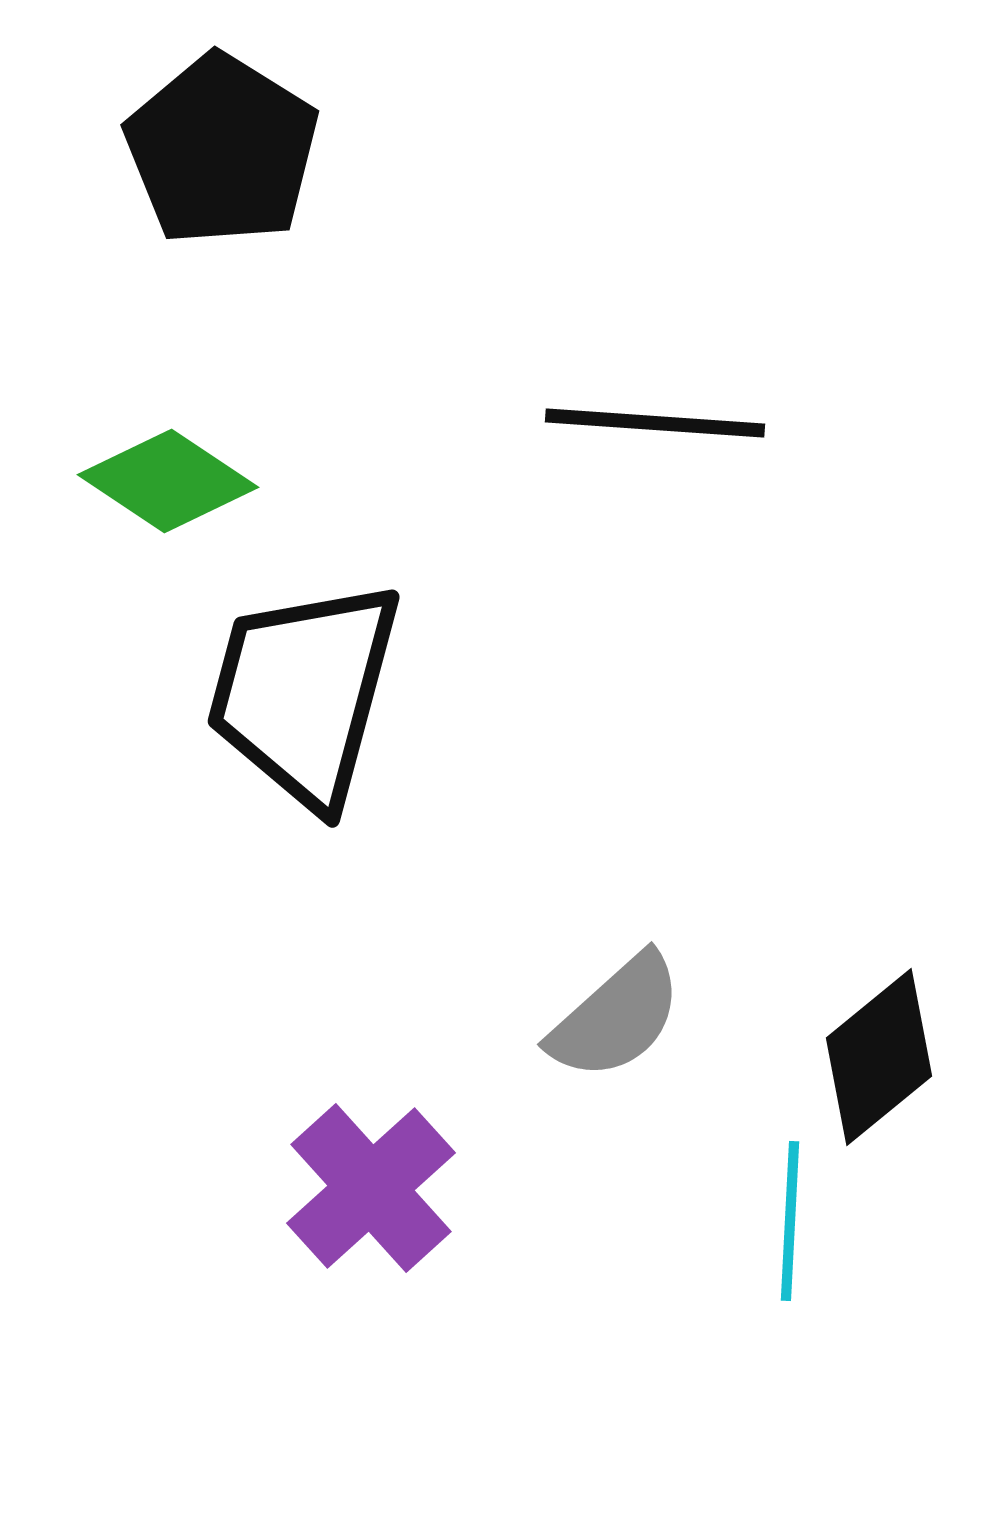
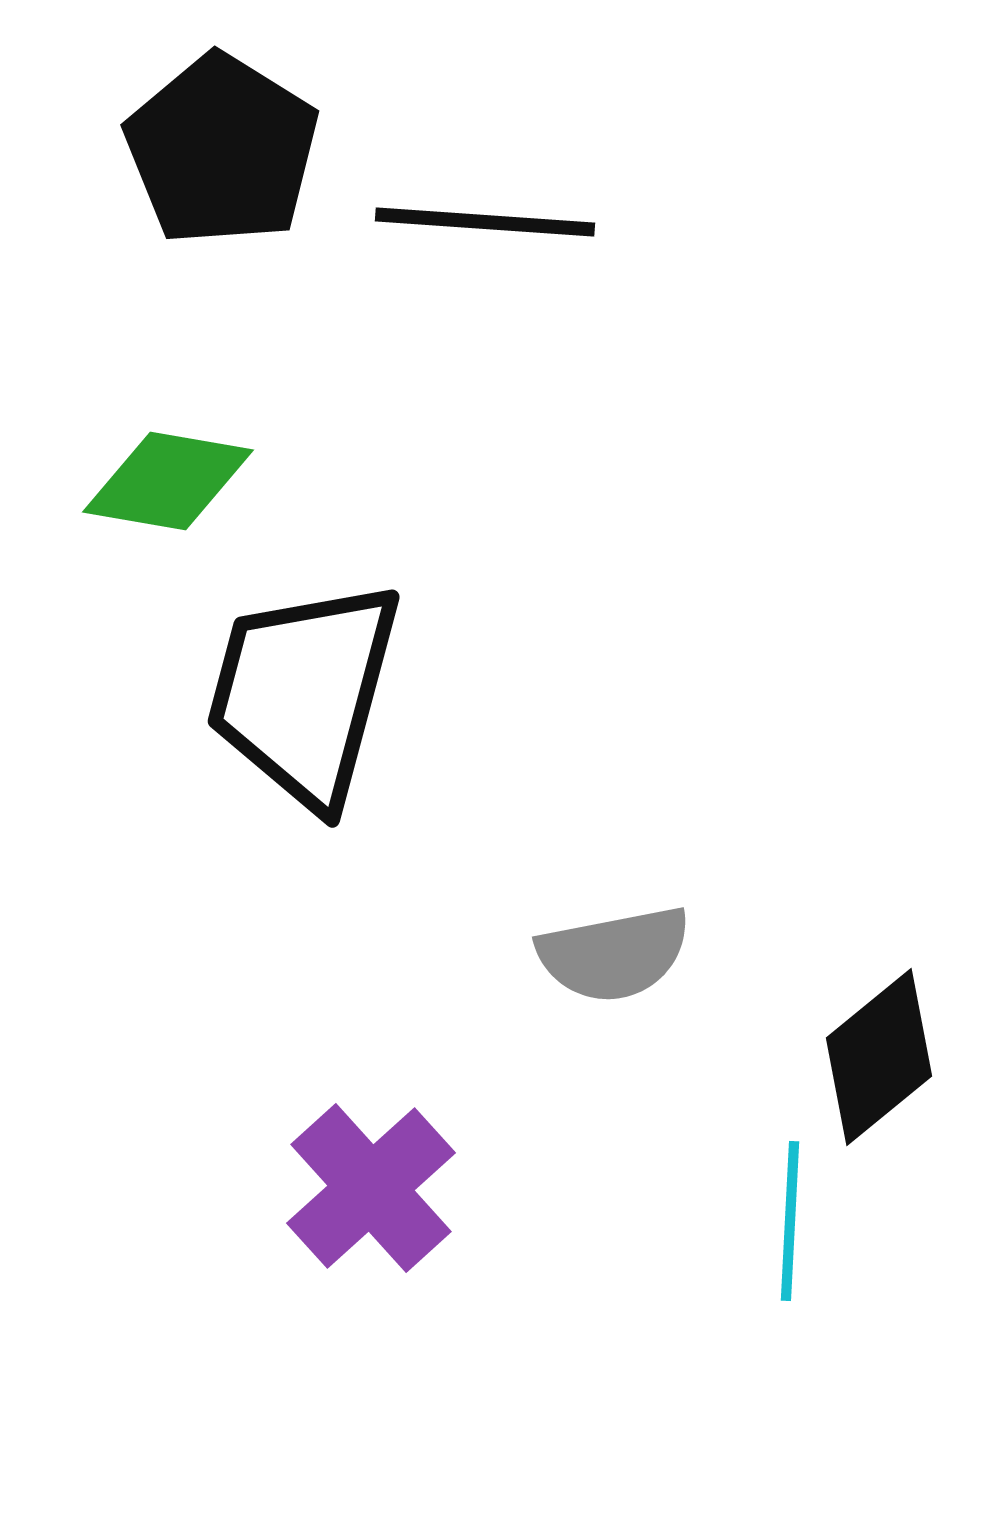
black line: moved 170 px left, 201 px up
green diamond: rotated 24 degrees counterclockwise
gray semicircle: moved 2 px left, 63 px up; rotated 31 degrees clockwise
